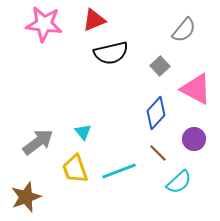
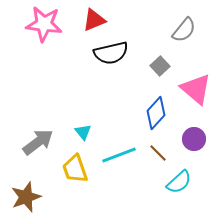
pink triangle: rotated 12 degrees clockwise
cyan line: moved 16 px up
